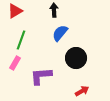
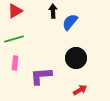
black arrow: moved 1 px left, 1 px down
blue semicircle: moved 10 px right, 11 px up
green line: moved 7 px left, 1 px up; rotated 54 degrees clockwise
pink rectangle: rotated 24 degrees counterclockwise
red arrow: moved 2 px left, 1 px up
